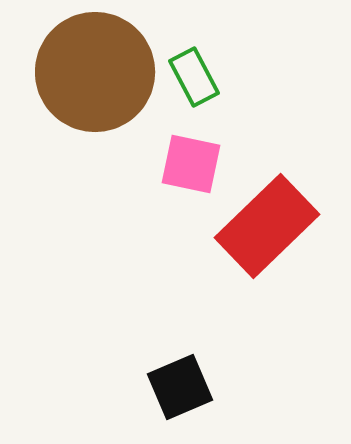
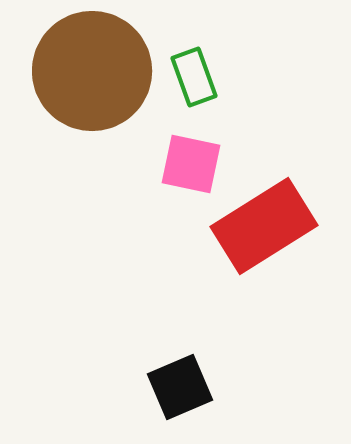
brown circle: moved 3 px left, 1 px up
green rectangle: rotated 8 degrees clockwise
red rectangle: moved 3 px left; rotated 12 degrees clockwise
